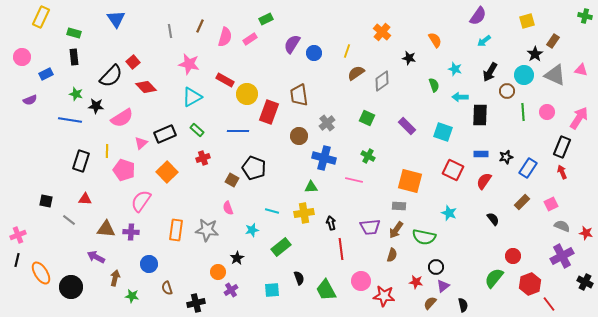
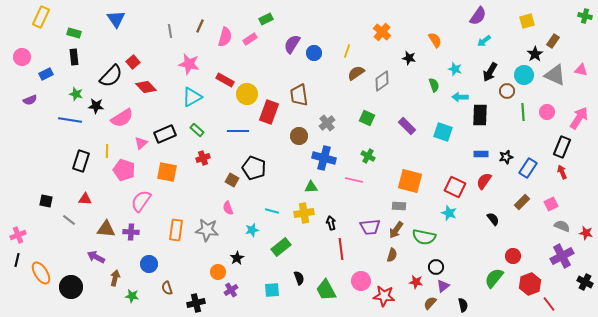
red square at (453, 170): moved 2 px right, 17 px down
orange square at (167, 172): rotated 35 degrees counterclockwise
